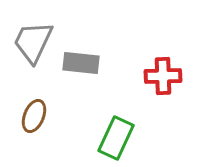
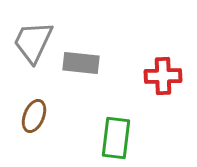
green rectangle: rotated 18 degrees counterclockwise
